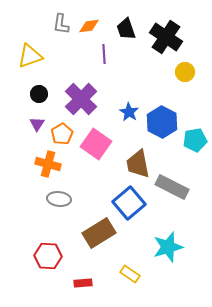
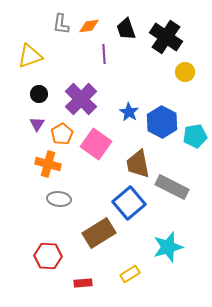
cyan pentagon: moved 4 px up
yellow rectangle: rotated 66 degrees counterclockwise
